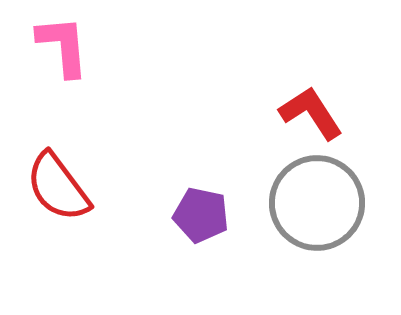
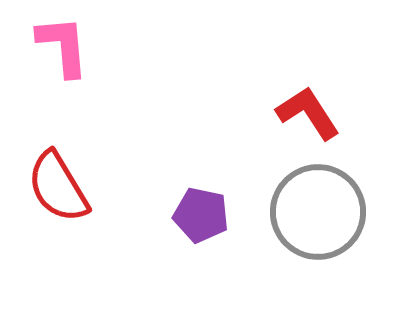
red L-shape: moved 3 px left
red semicircle: rotated 6 degrees clockwise
gray circle: moved 1 px right, 9 px down
